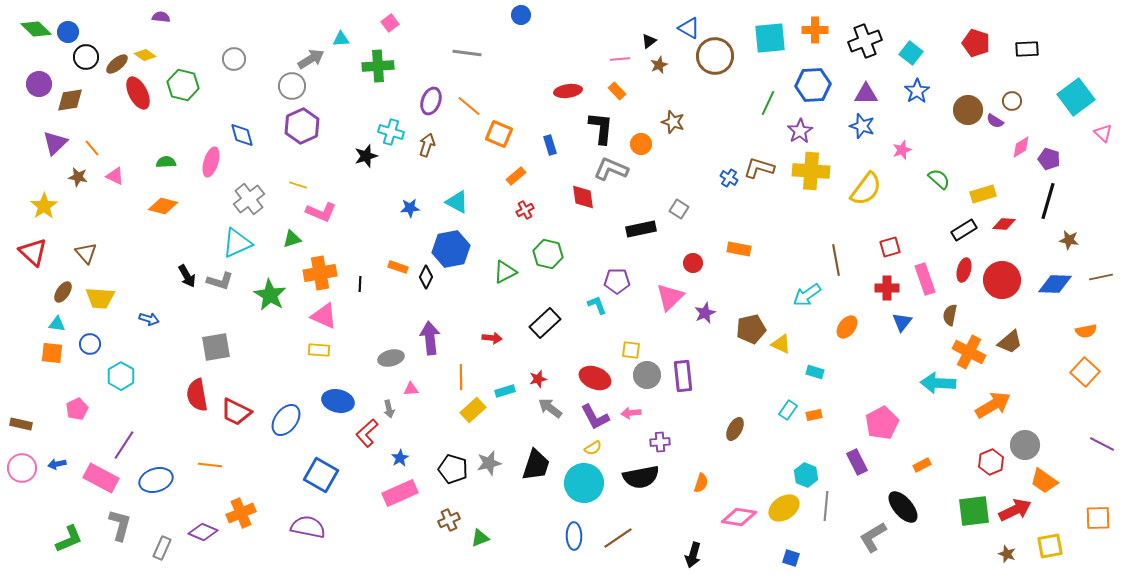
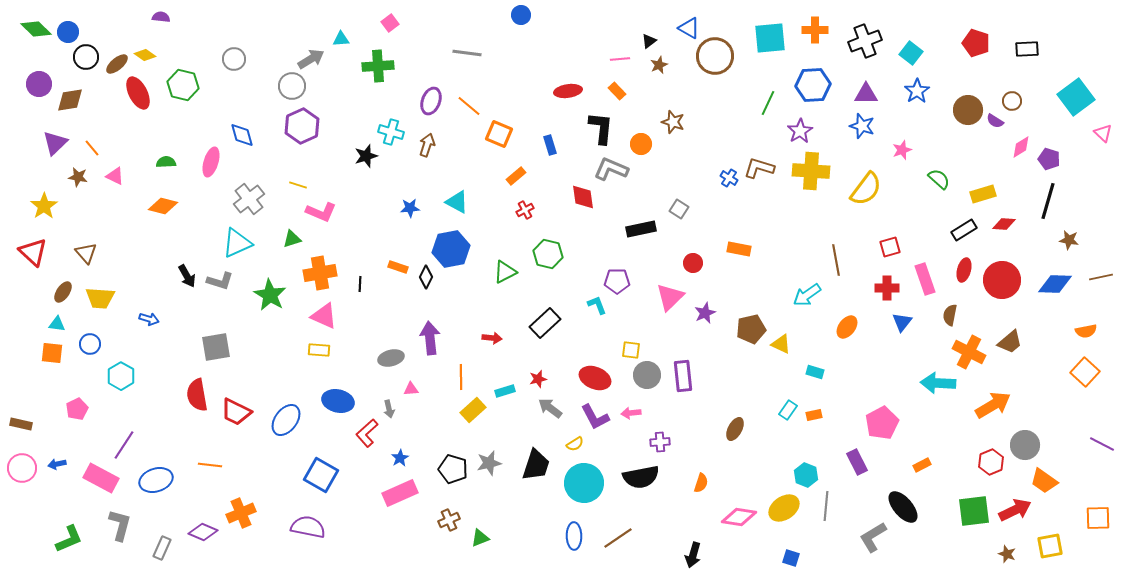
yellow semicircle at (593, 448): moved 18 px left, 4 px up
